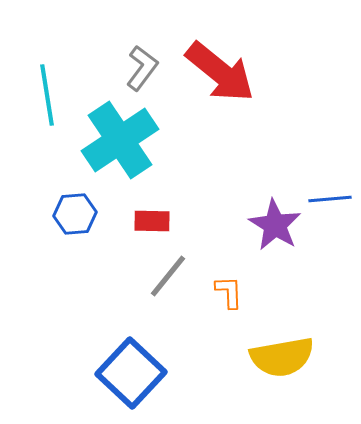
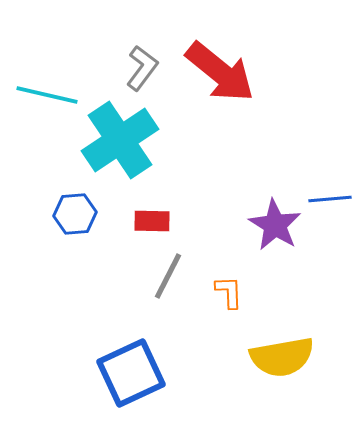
cyan line: rotated 68 degrees counterclockwise
gray line: rotated 12 degrees counterclockwise
blue square: rotated 22 degrees clockwise
